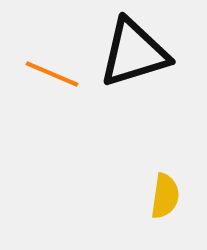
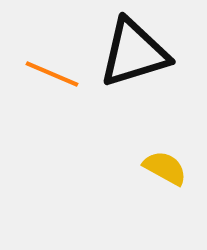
yellow semicircle: moved 28 px up; rotated 69 degrees counterclockwise
